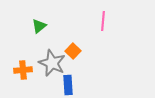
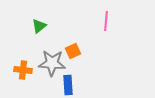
pink line: moved 3 px right
orange square: rotated 21 degrees clockwise
gray star: rotated 20 degrees counterclockwise
orange cross: rotated 12 degrees clockwise
